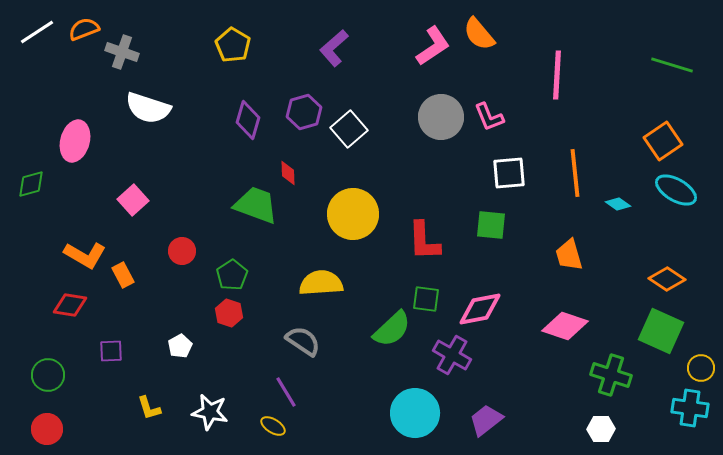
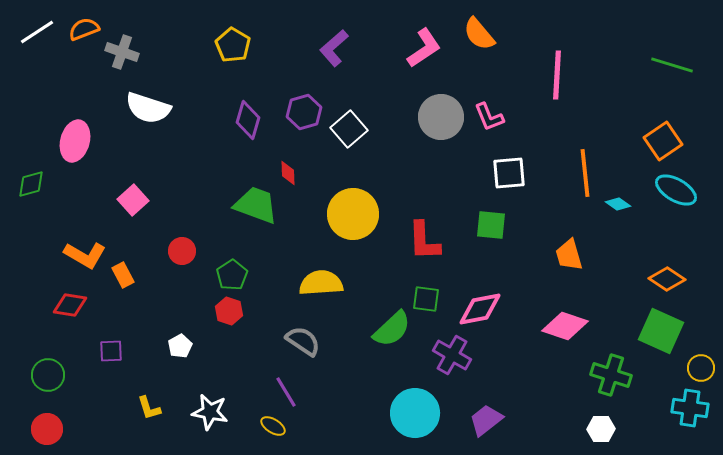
pink L-shape at (433, 46): moved 9 px left, 2 px down
orange line at (575, 173): moved 10 px right
red hexagon at (229, 313): moved 2 px up
